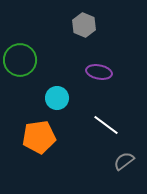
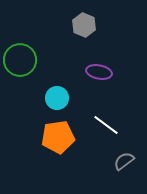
orange pentagon: moved 19 px right
